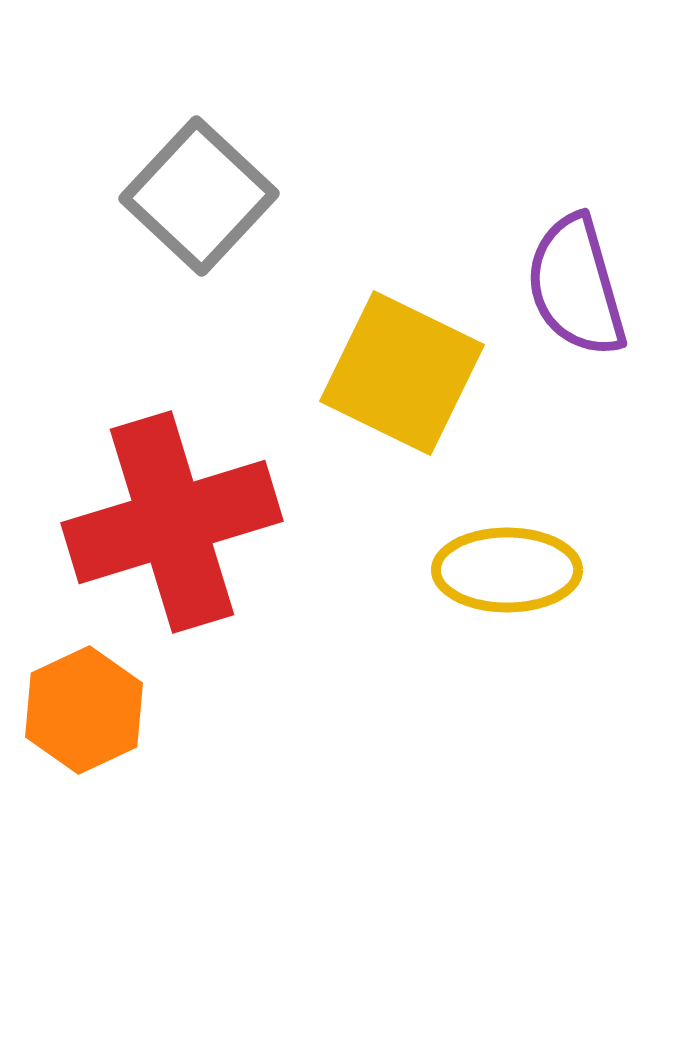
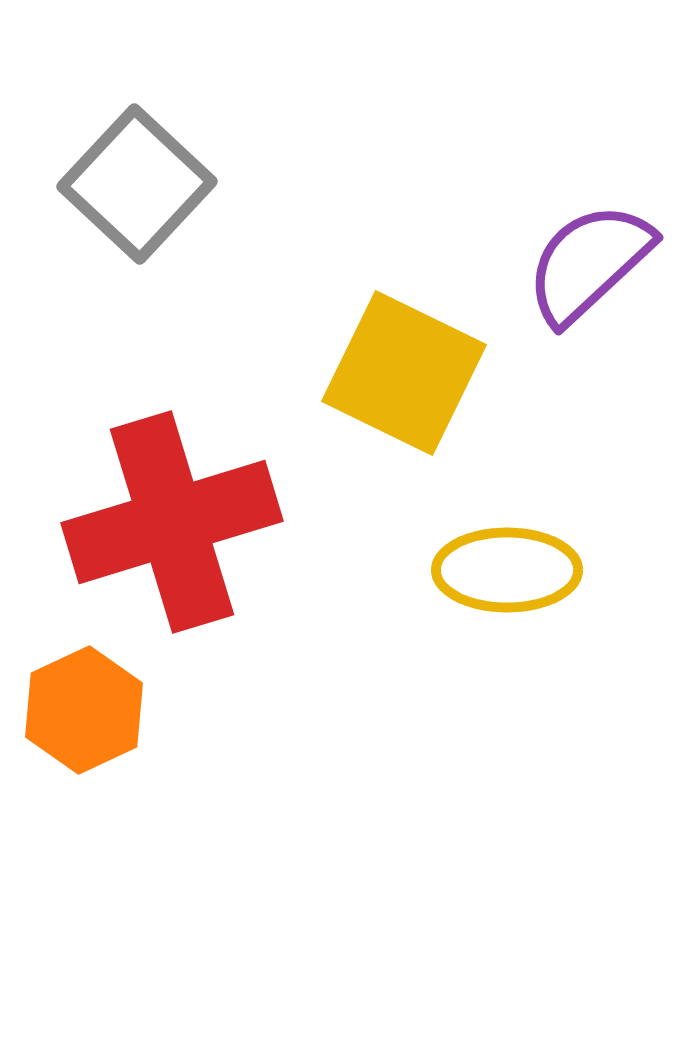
gray square: moved 62 px left, 12 px up
purple semicircle: moved 13 px right, 23 px up; rotated 63 degrees clockwise
yellow square: moved 2 px right
